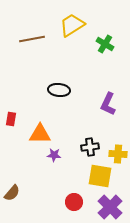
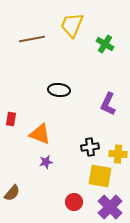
yellow trapezoid: rotated 36 degrees counterclockwise
orange triangle: rotated 20 degrees clockwise
purple star: moved 8 px left, 7 px down; rotated 16 degrees counterclockwise
